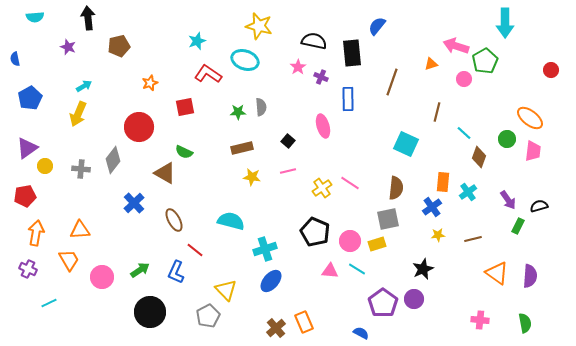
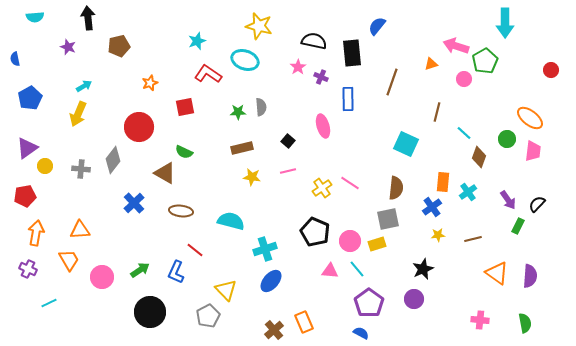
black semicircle at (539, 206): moved 2 px left, 2 px up; rotated 30 degrees counterclockwise
brown ellipse at (174, 220): moved 7 px right, 9 px up; rotated 55 degrees counterclockwise
cyan line at (357, 269): rotated 18 degrees clockwise
purple pentagon at (383, 303): moved 14 px left
brown cross at (276, 328): moved 2 px left, 2 px down
